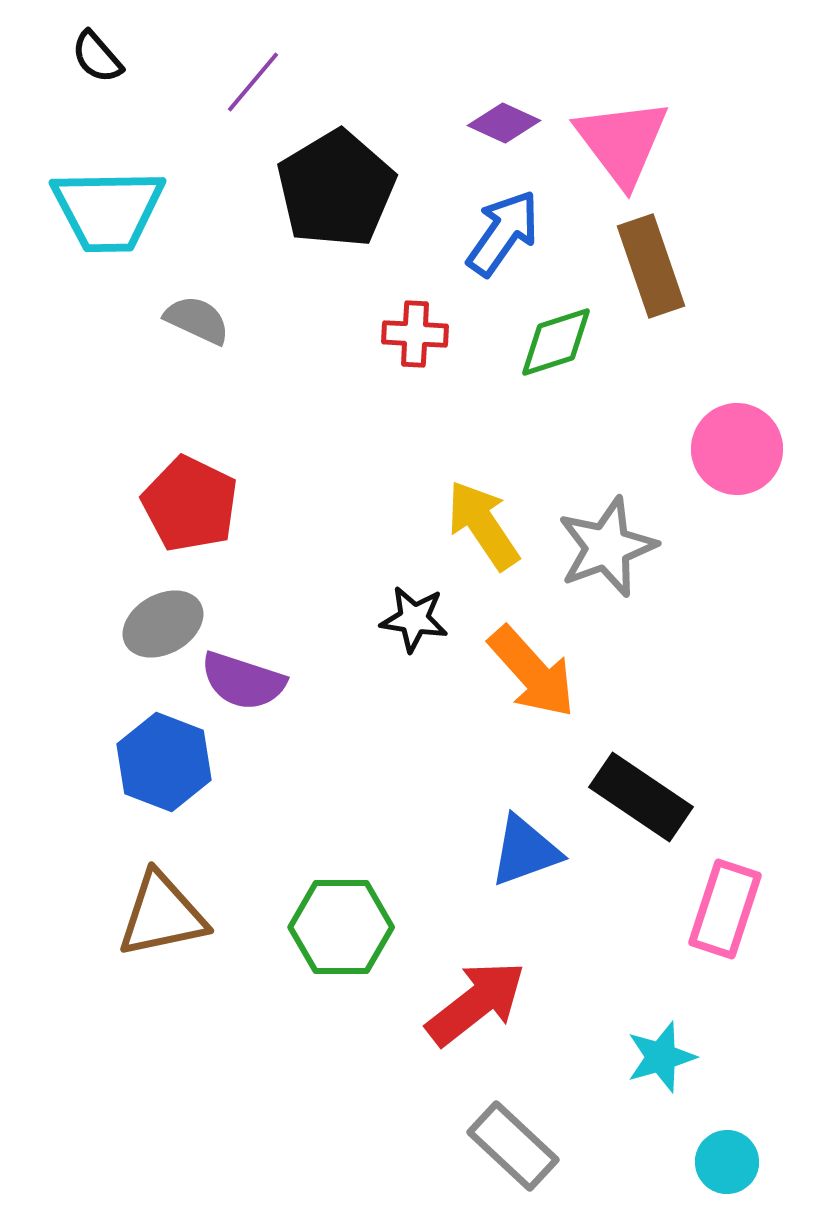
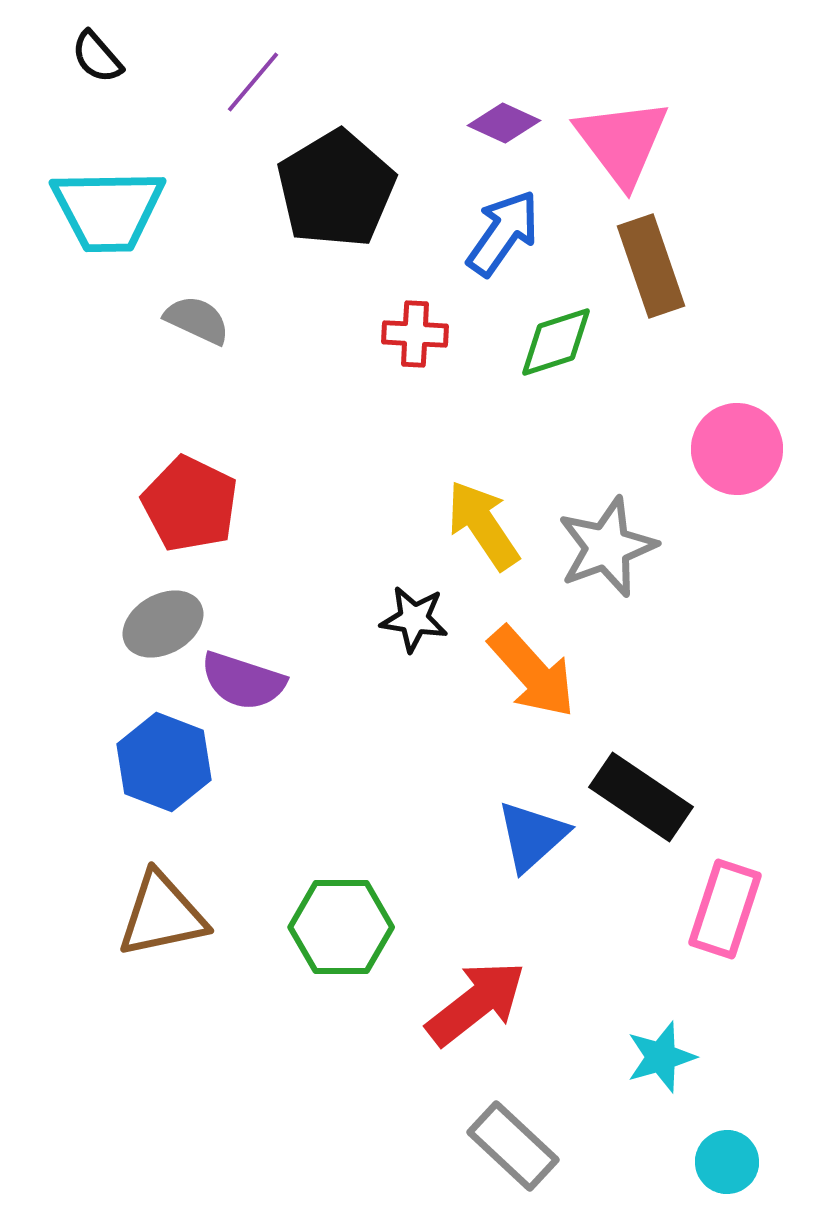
blue triangle: moved 7 px right, 15 px up; rotated 22 degrees counterclockwise
